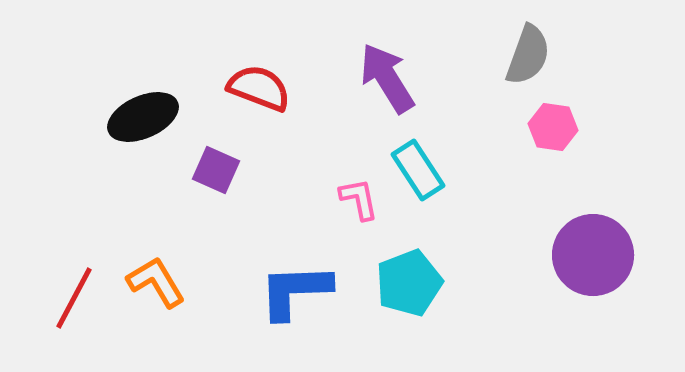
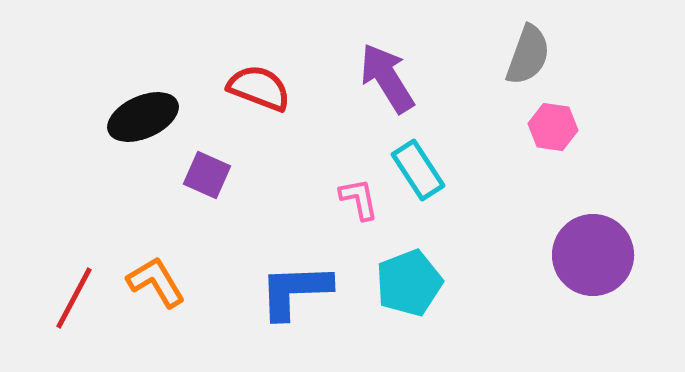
purple square: moved 9 px left, 5 px down
